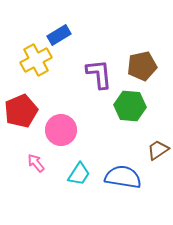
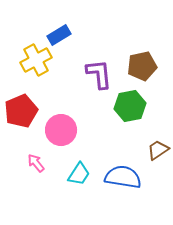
green hexagon: rotated 16 degrees counterclockwise
